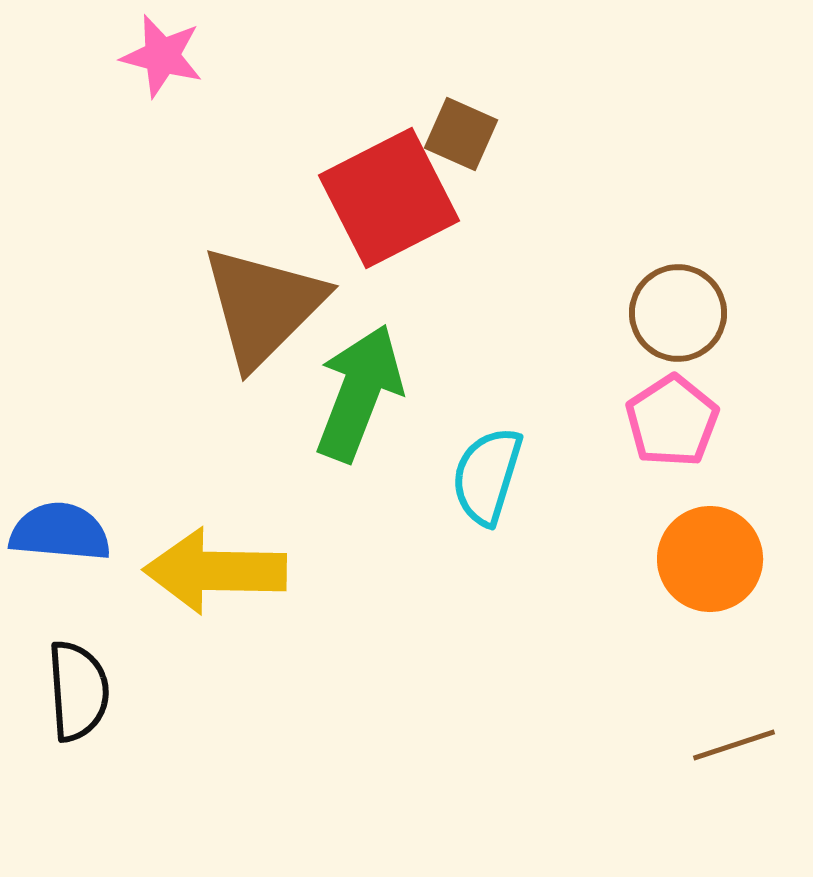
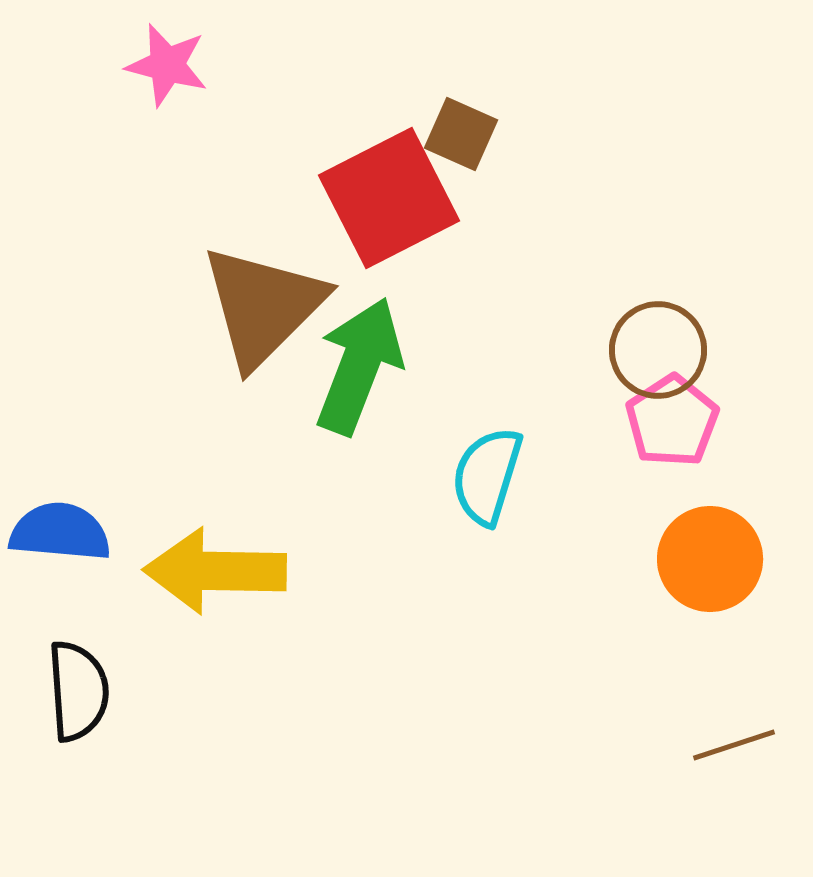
pink star: moved 5 px right, 9 px down
brown circle: moved 20 px left, 37 px down
green arrow: moved 27 px up
